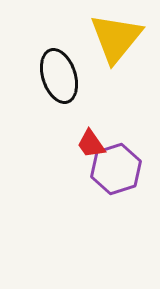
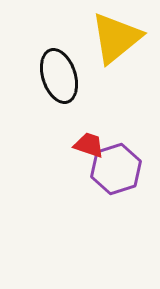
yellow triangle: rotated 12 degrees clockwise
red trapezoid: moved 2 px left, 1 px down; rotated 144 degrees clockwise
